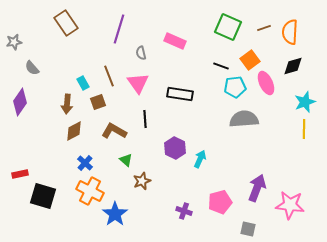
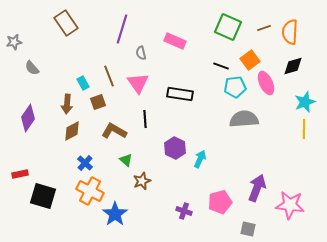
purple line at (119, 29): moved 3 px right
purple diamond at (20, 102): moved 8 px right, 16 px down
brown diamond at (74, 131): moved 2 px left
